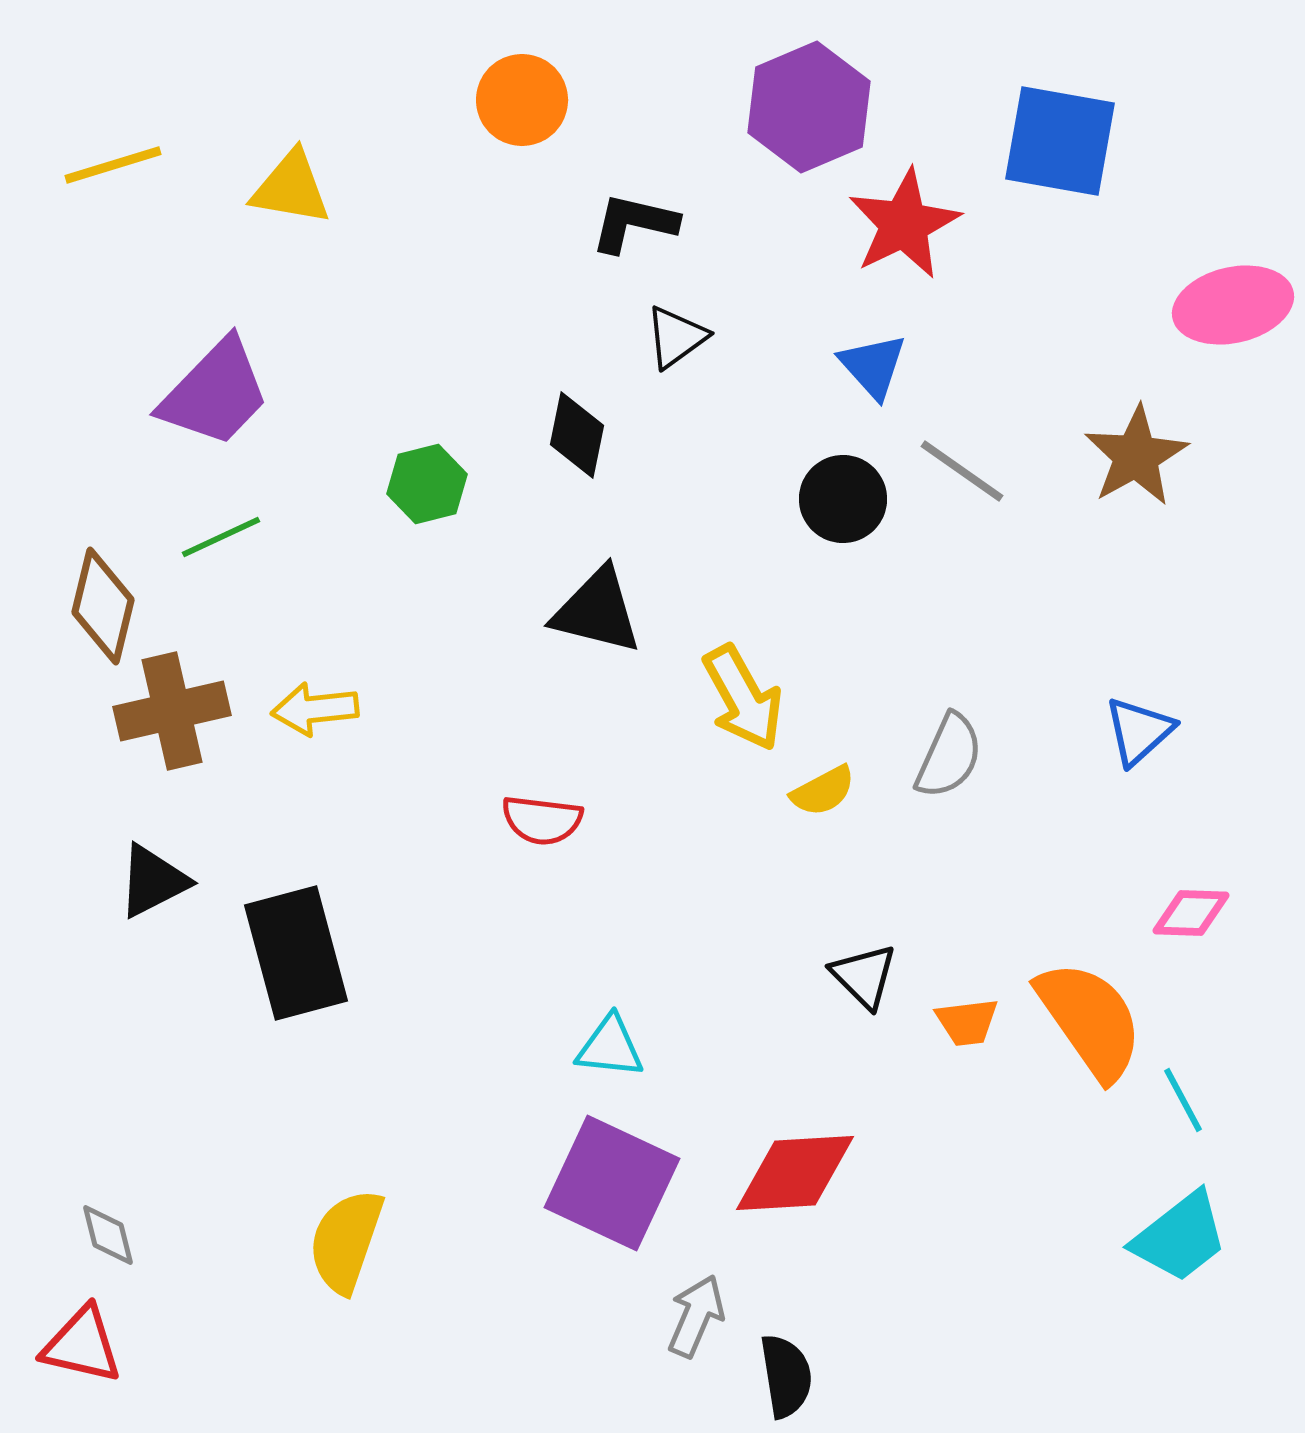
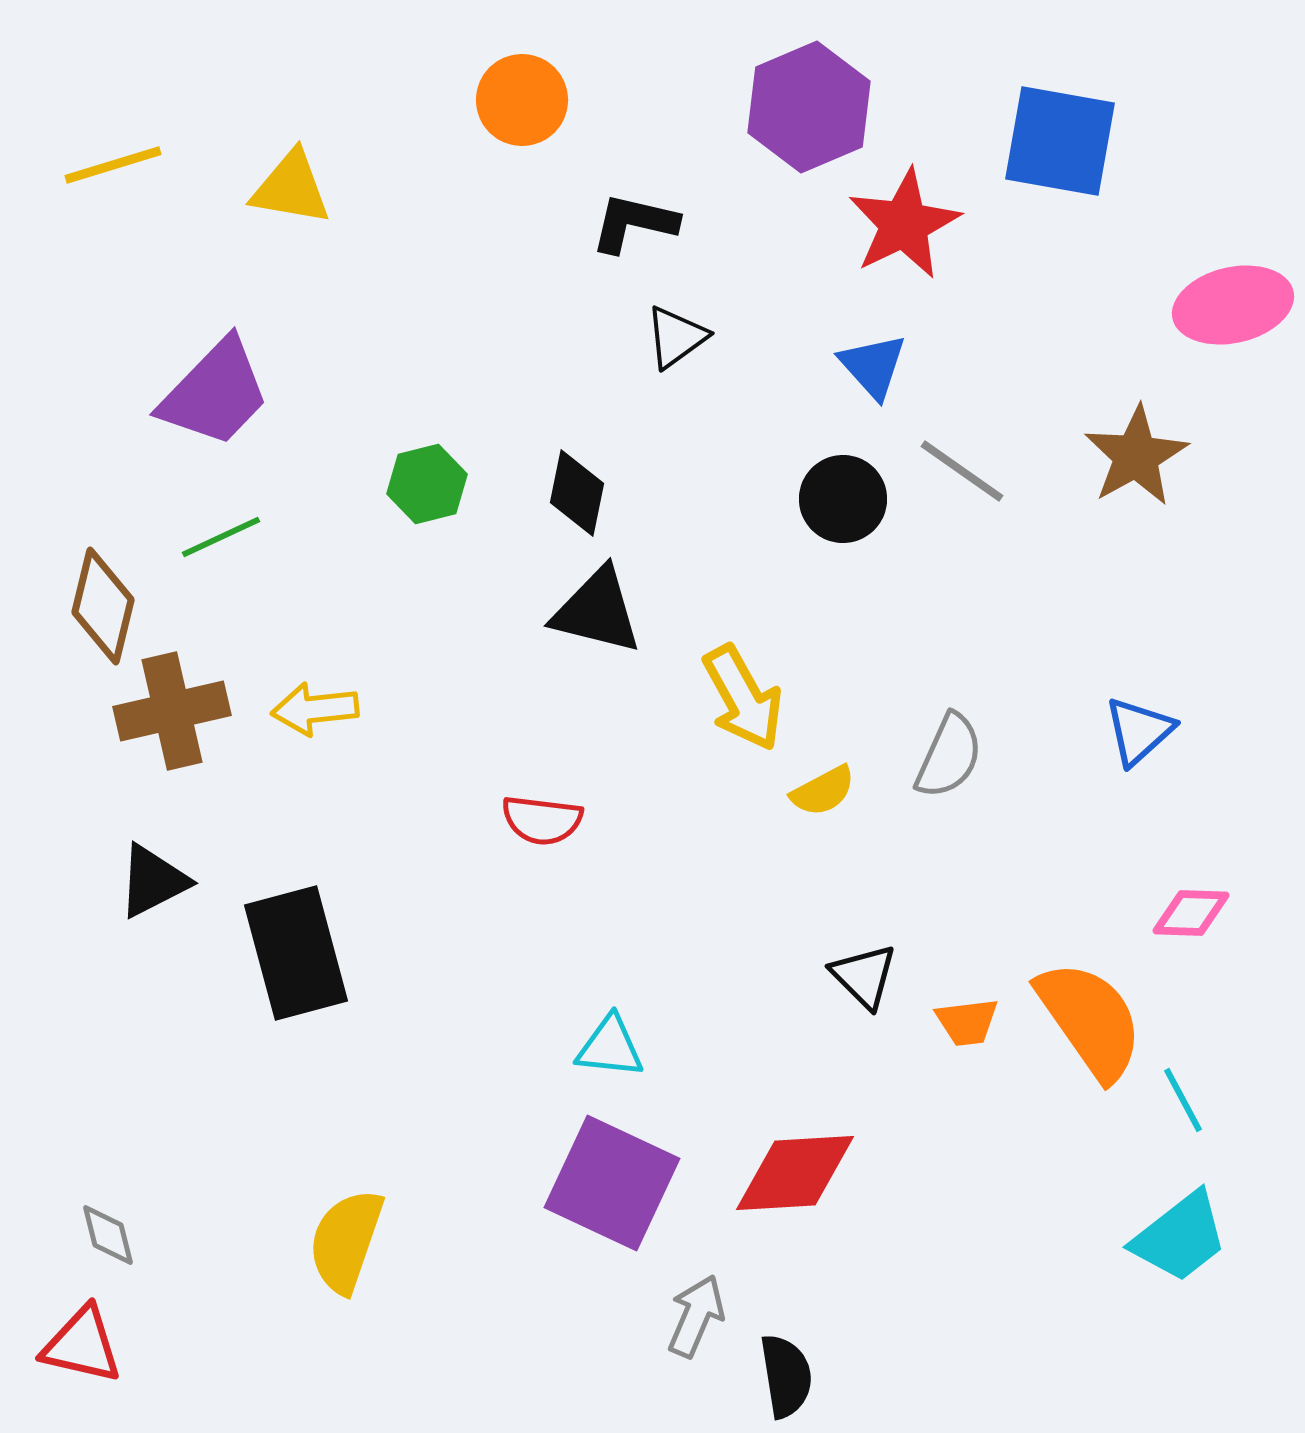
black diamond at (577, 435): moved 58 px down
